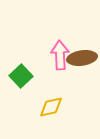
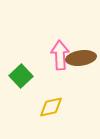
brown ellipse: moved 1 px left
